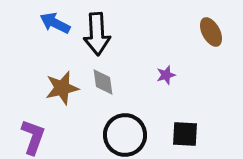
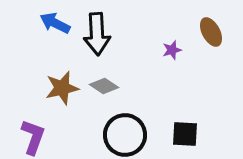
purple star: moved 6 px right, 25 px up
gray diamond: moved 1 px right, 4 px down; rotated 48 degrees counterclockwise
